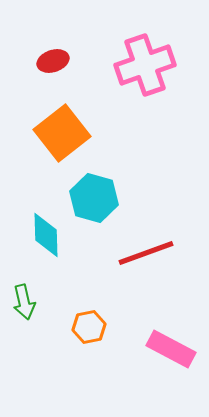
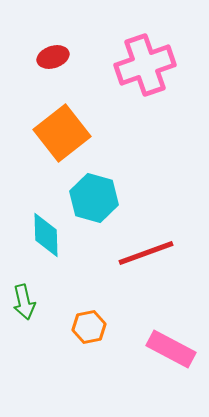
red ellipse: moved 4 px up
